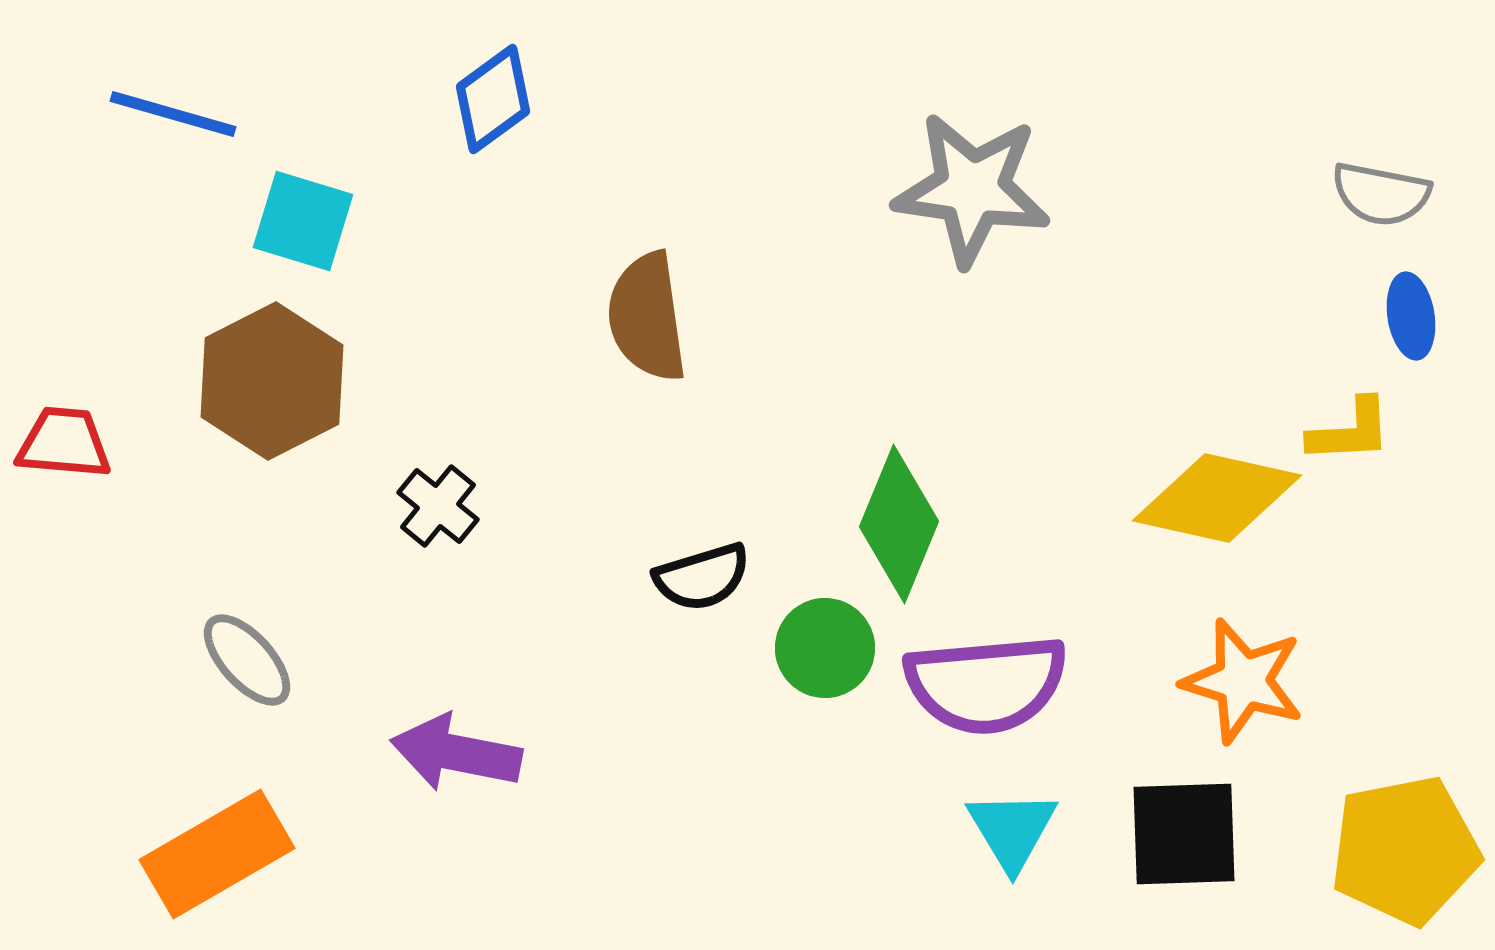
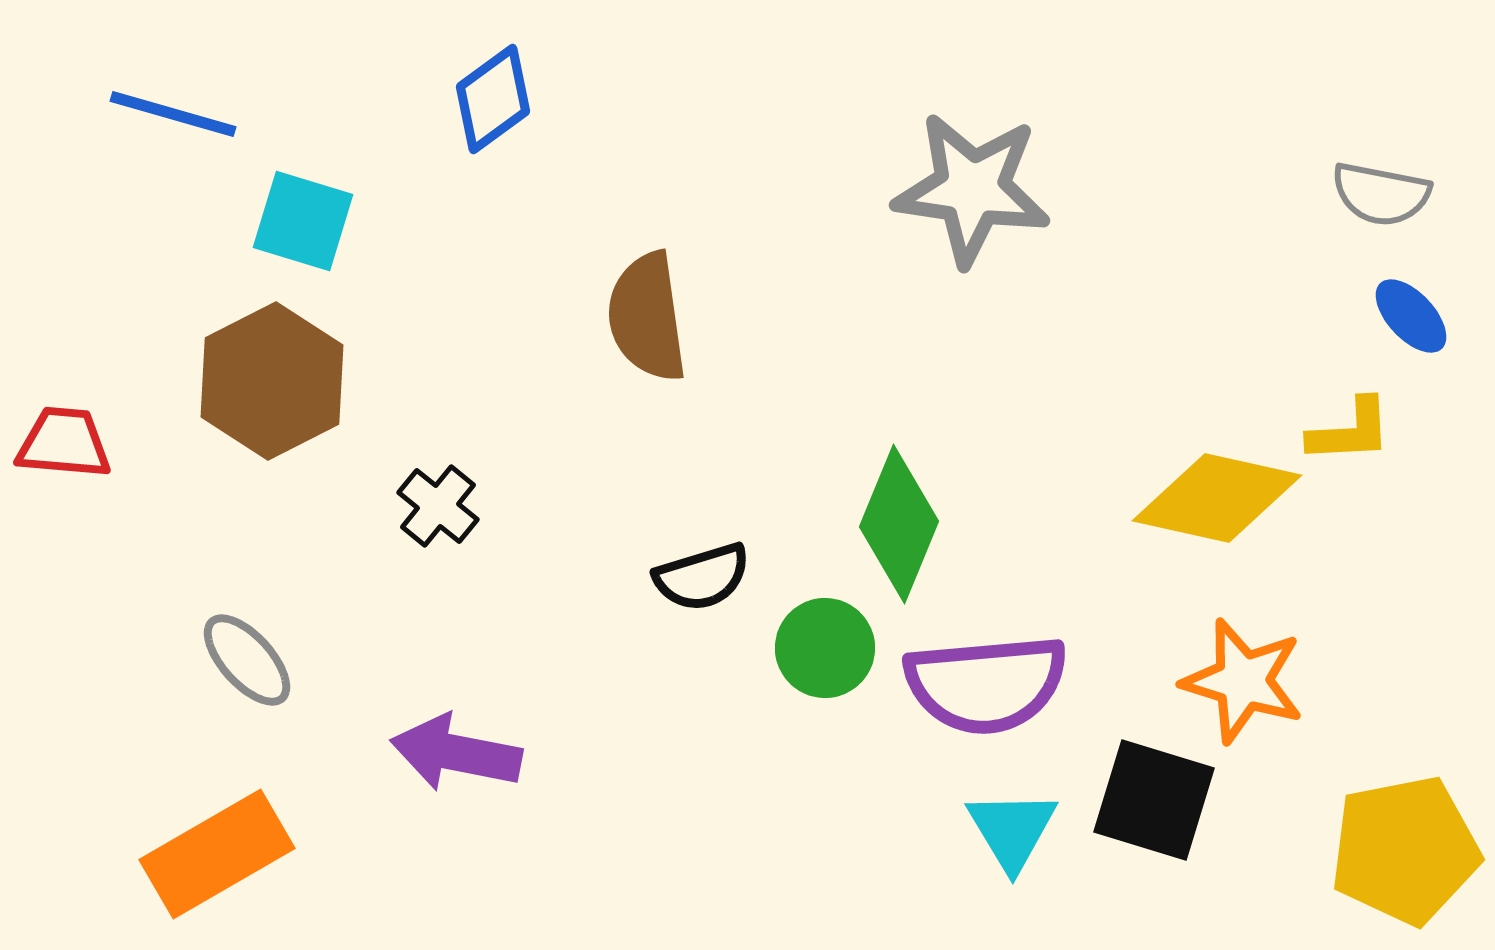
blue ellipse: rotated 34 degrees counterclockwise
black square: moved 30 px left, 34 px up; rotated 19 degrees clockwise
